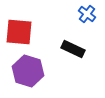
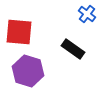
black rectangle: rotated 10 degrees clockwise
